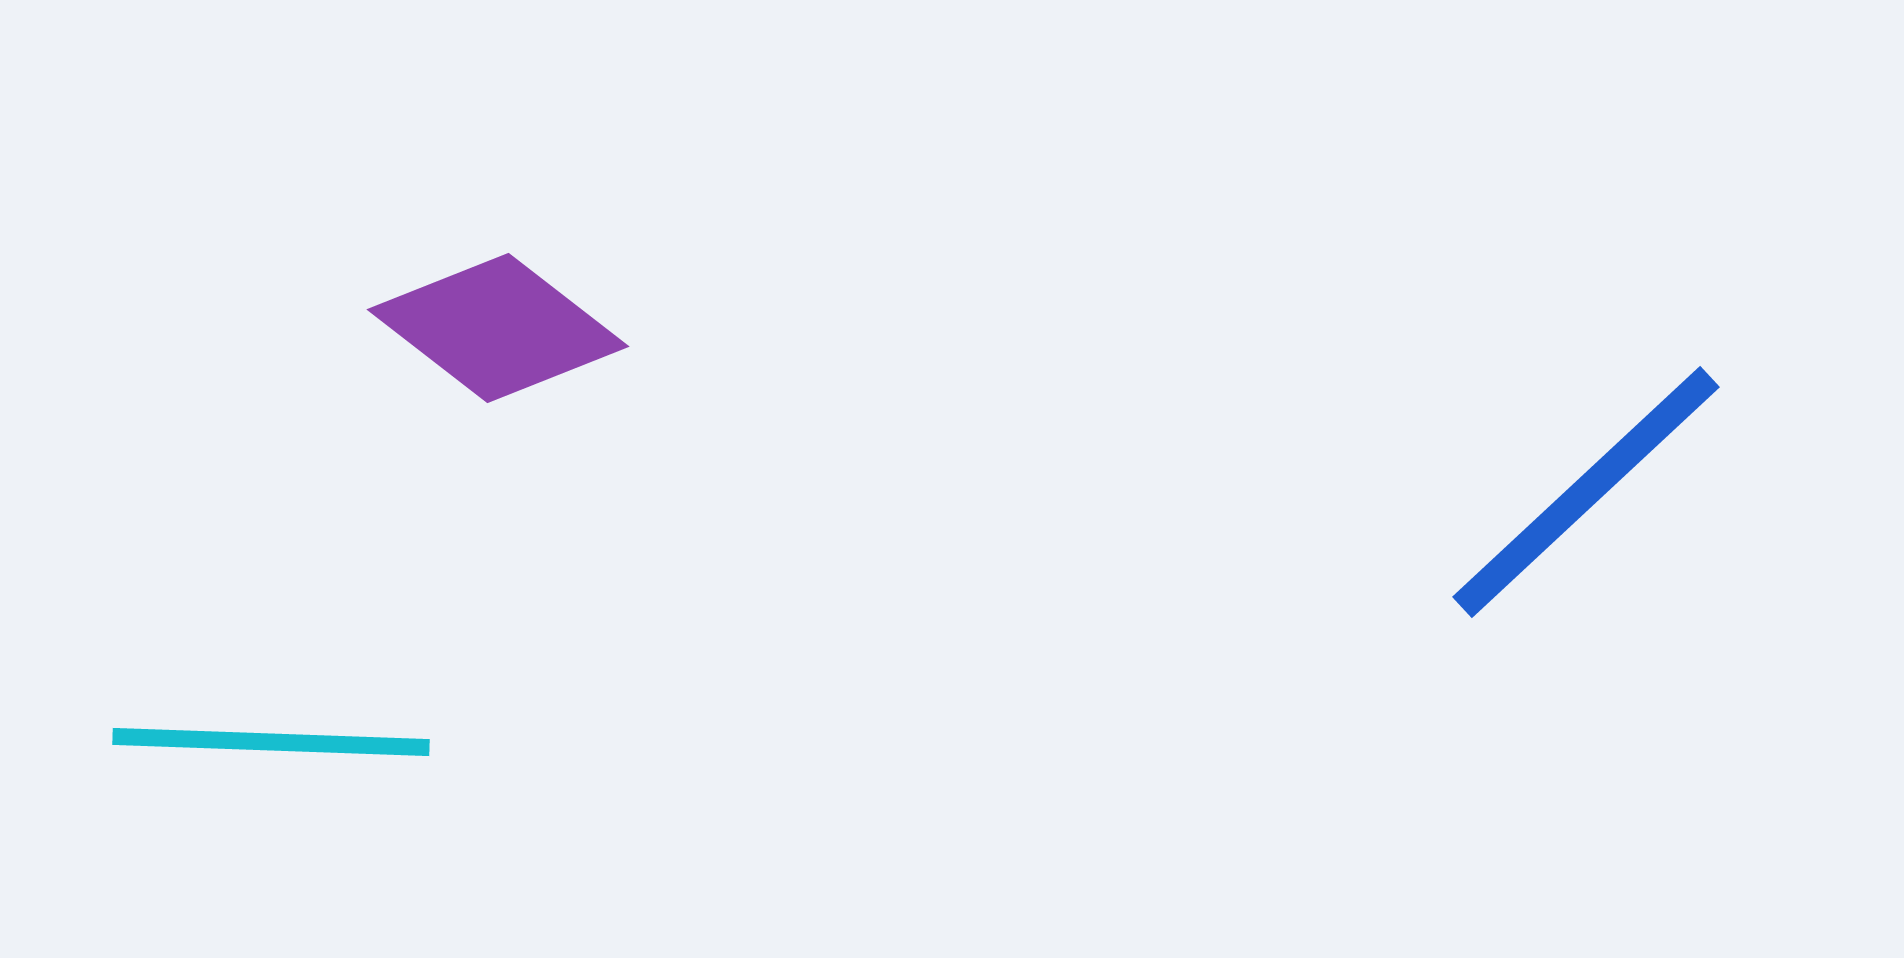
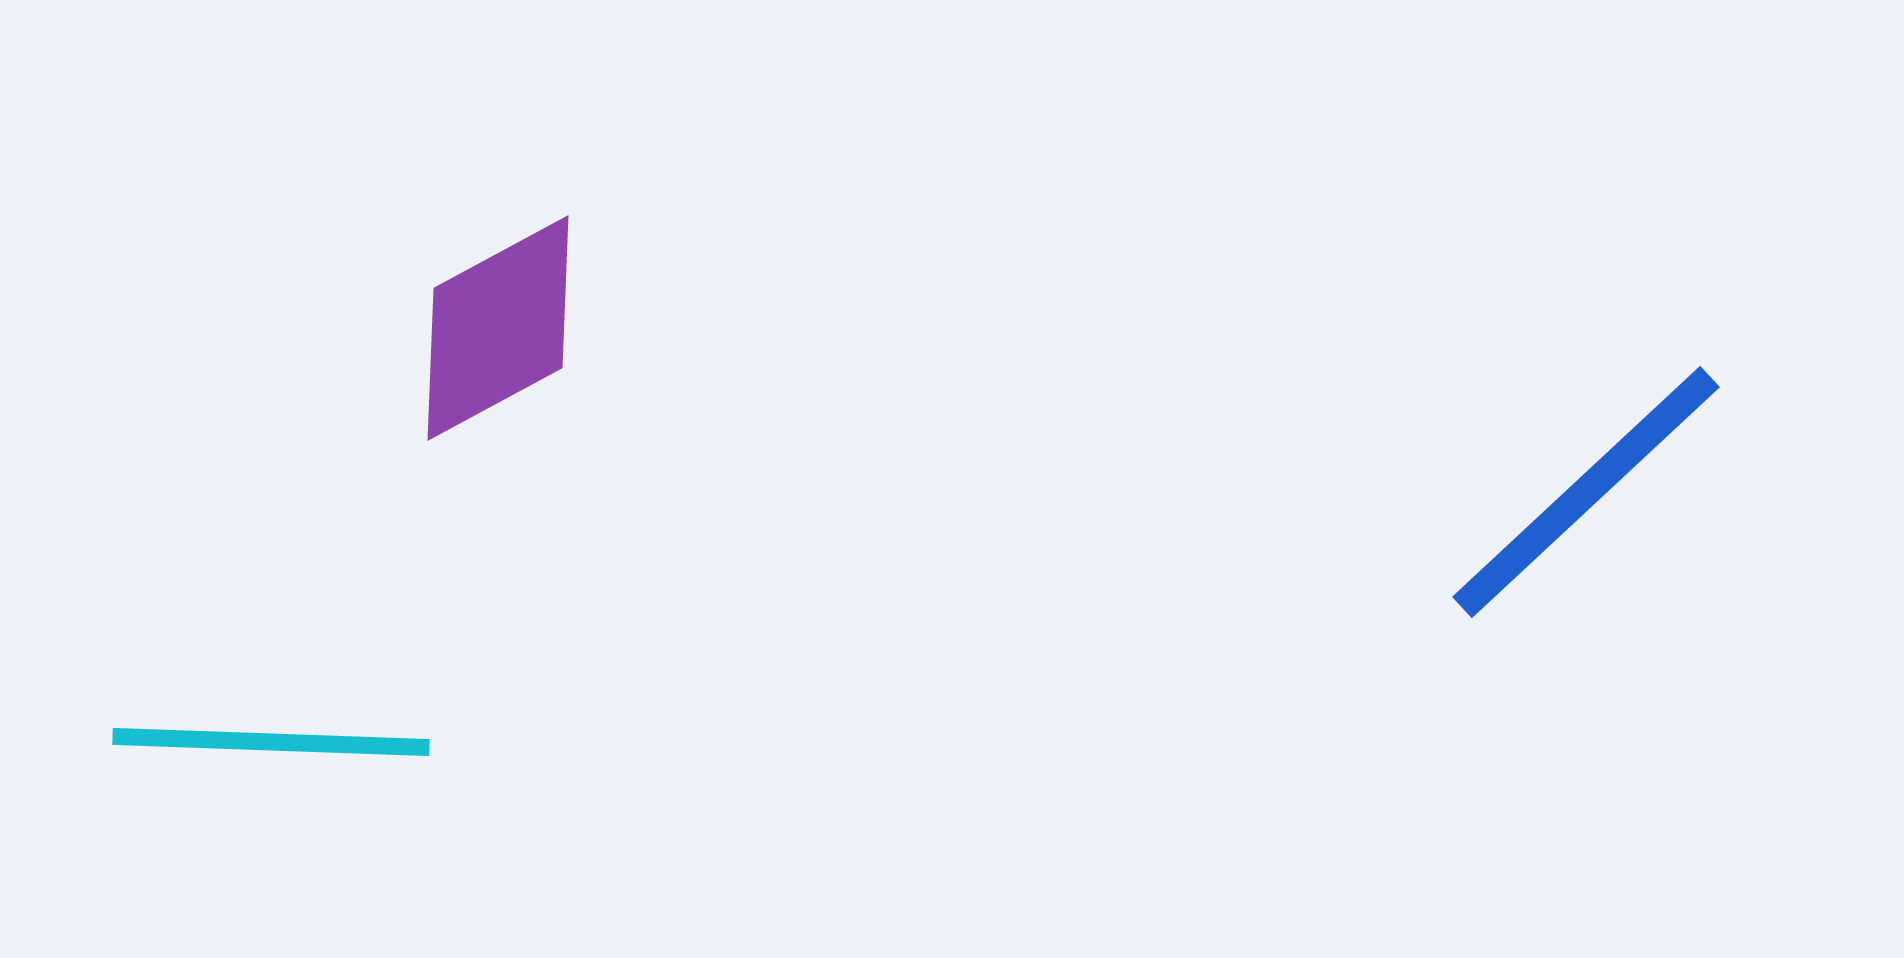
purple diamond: rotated 66 degrees counterclockwise
